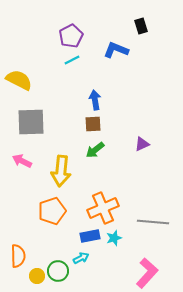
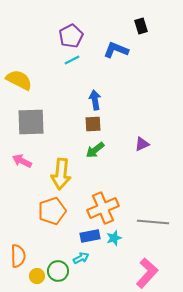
yellow arrow: moved 3 px down
